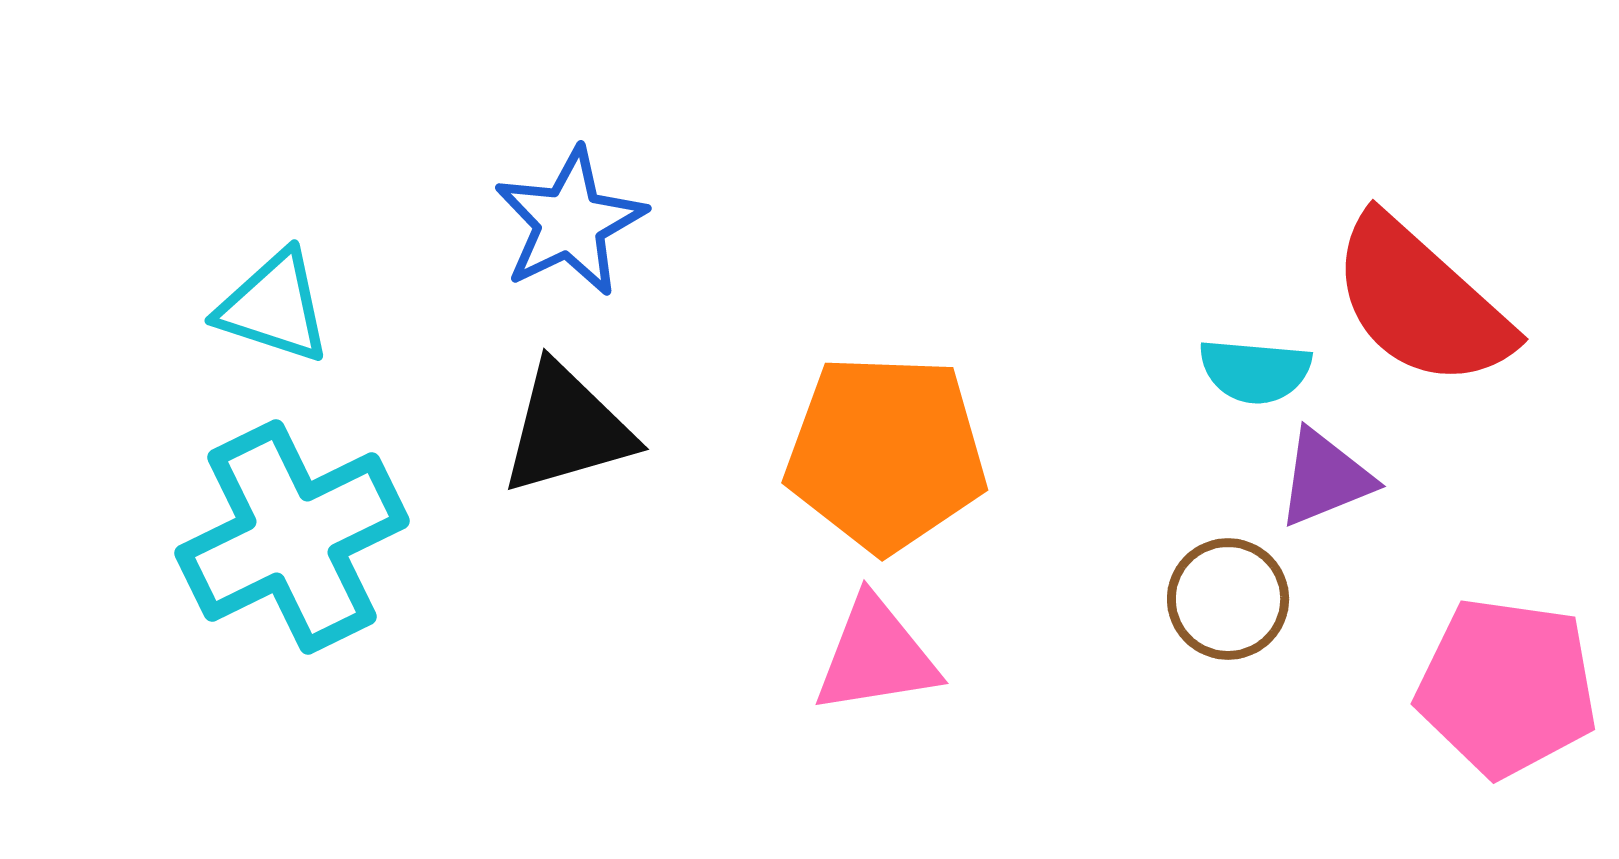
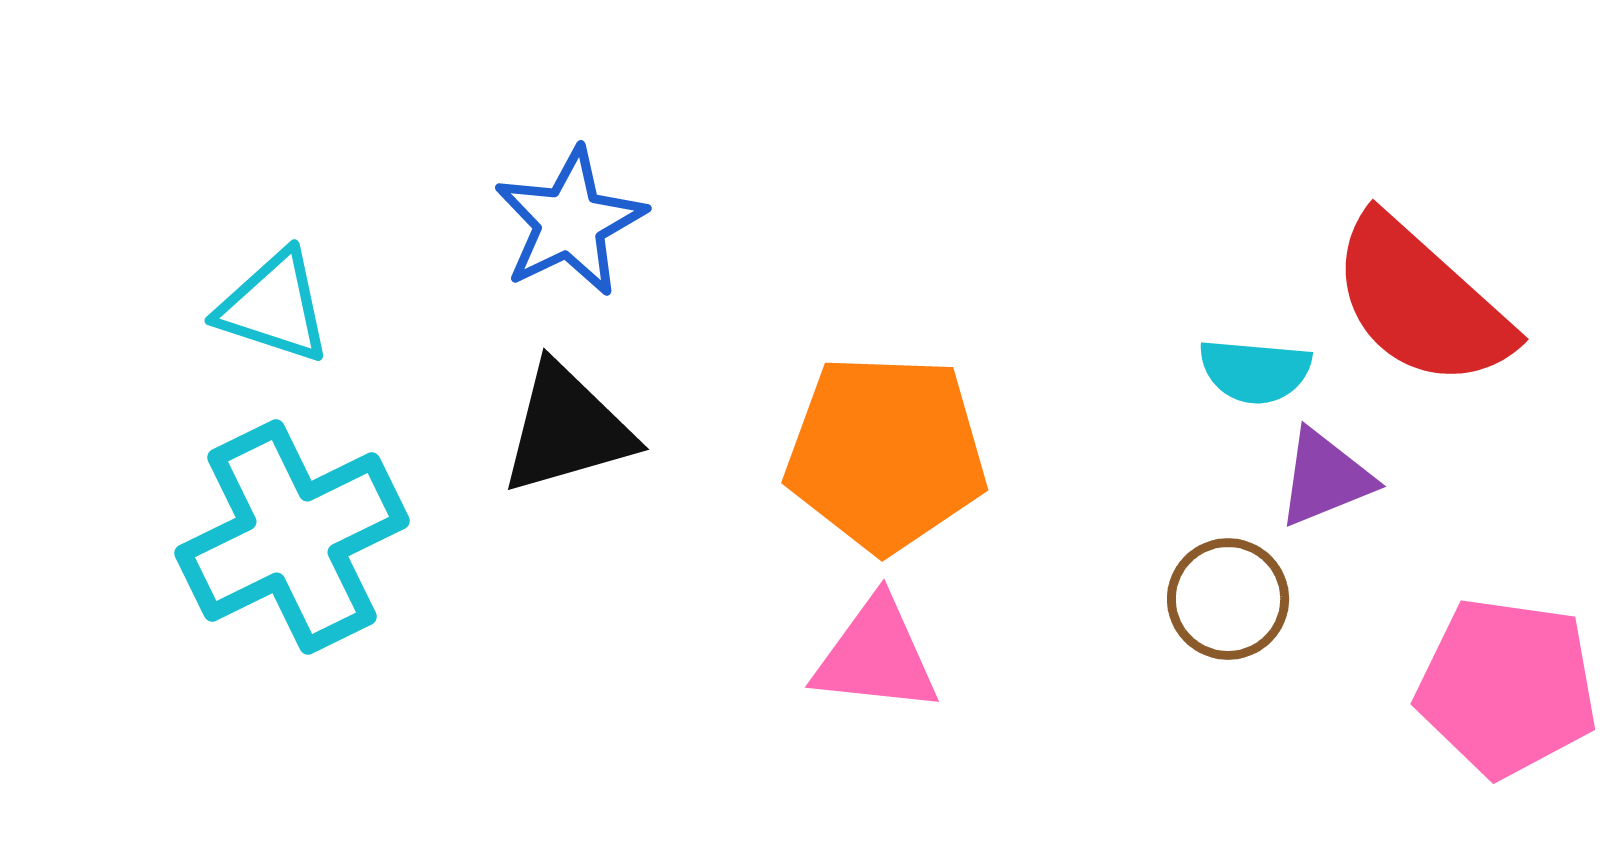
pink triangle: rotated 15 degrees clockwise
